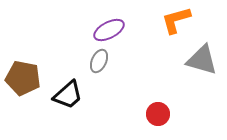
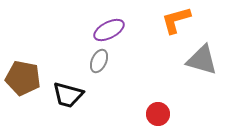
black trapezoid: rotated 56 degrees clockwise
